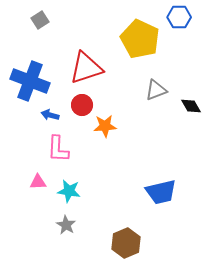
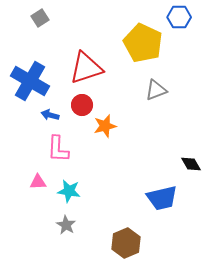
gray square: moved 2 px up
yellow pentagon: moved 3 px right, 4 px down
blue cross: rotated 9 degrees clockwise
black diamond: moved 58 px down
orange star: rotated 10 degrees counterclockwise
blue trapezoid: moved 1 px right, 6 px down
